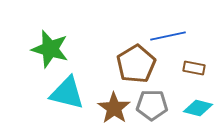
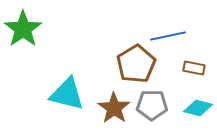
green star: moved 27 px left, 20 px up; rotated 21 degrees clockwise
cyan triangle: moved 1 px down
